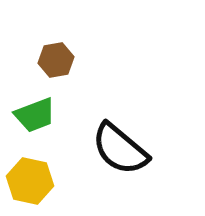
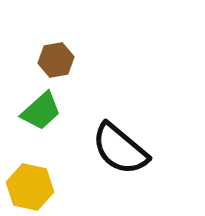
green trapezoid: moved 6 px right, 4 px up; rotated 21 degrees counterclockwise
yellow hexagon: moved 6 px down
